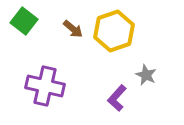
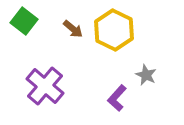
yellow hexagon: moved 1 px up; rotated 15 degrees counterclockwise
purple cross: rotated 27 degrees clockwise
